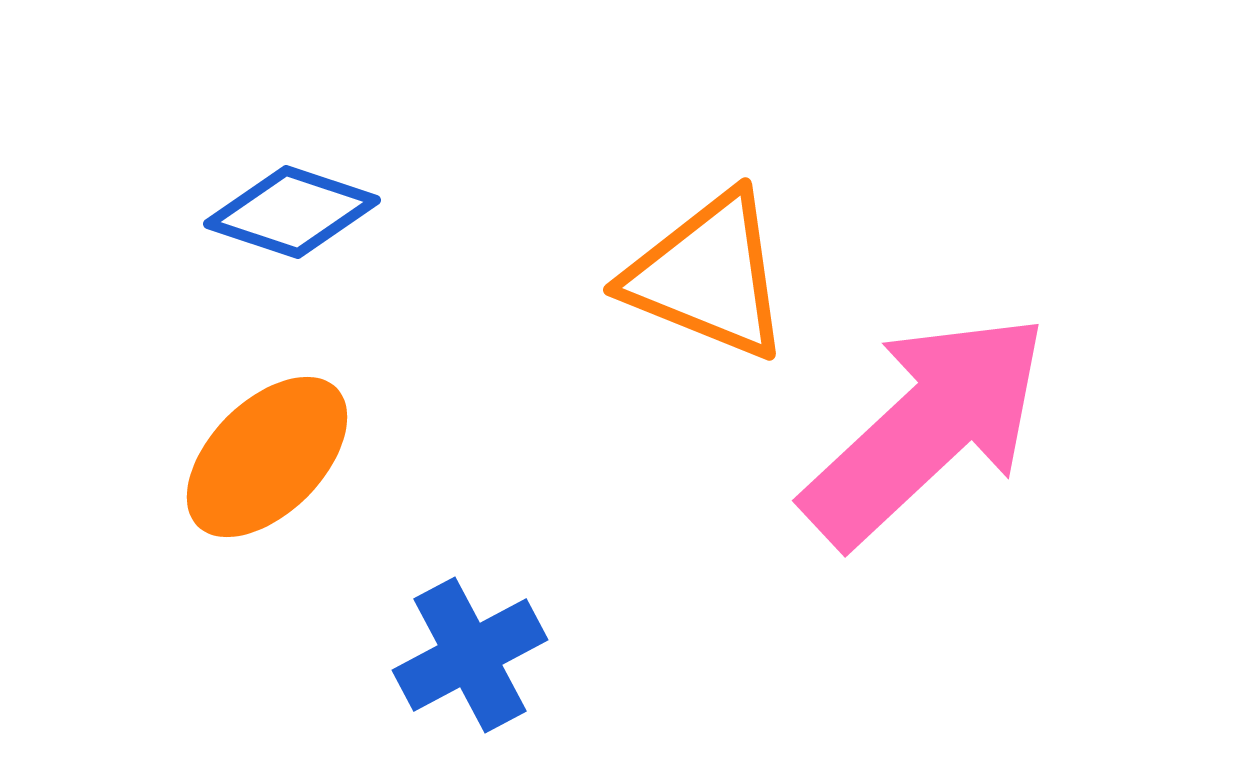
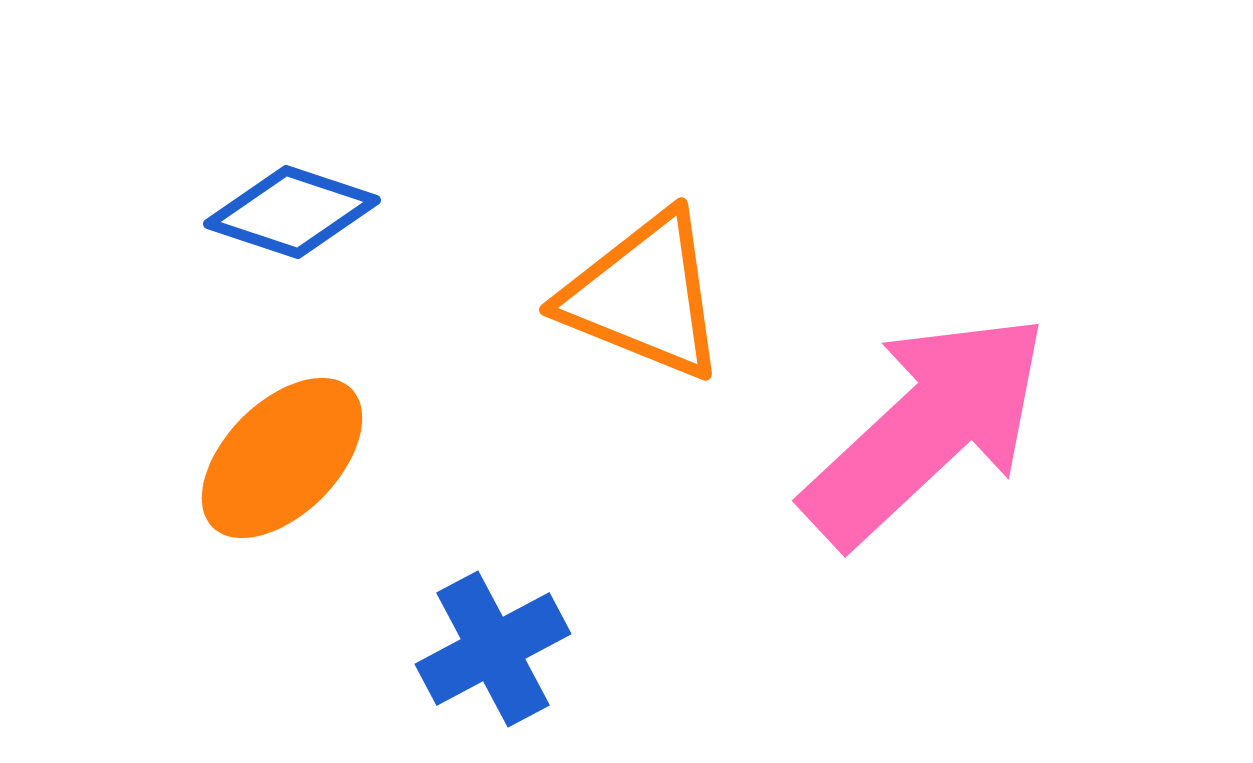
orange triangle: moved 64 px left, 20 px down
orange ellipse: moved 15 px right, 1 px down
blue cross: moved 23 px right, 6 px up
